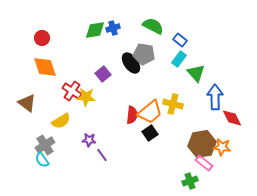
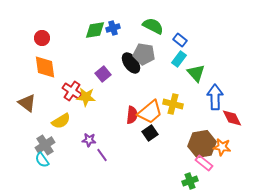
orange diamond: rotated 10 degrees clockwise
